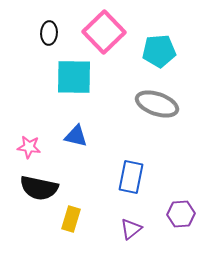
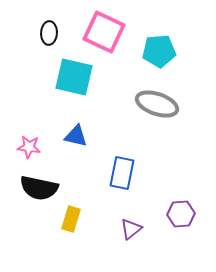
pink square: rotated 21 degrees counterclockwise
cyan square: rotated 12 degrees clockwise
blue rectangle: moved 9 px left, 4 px up
